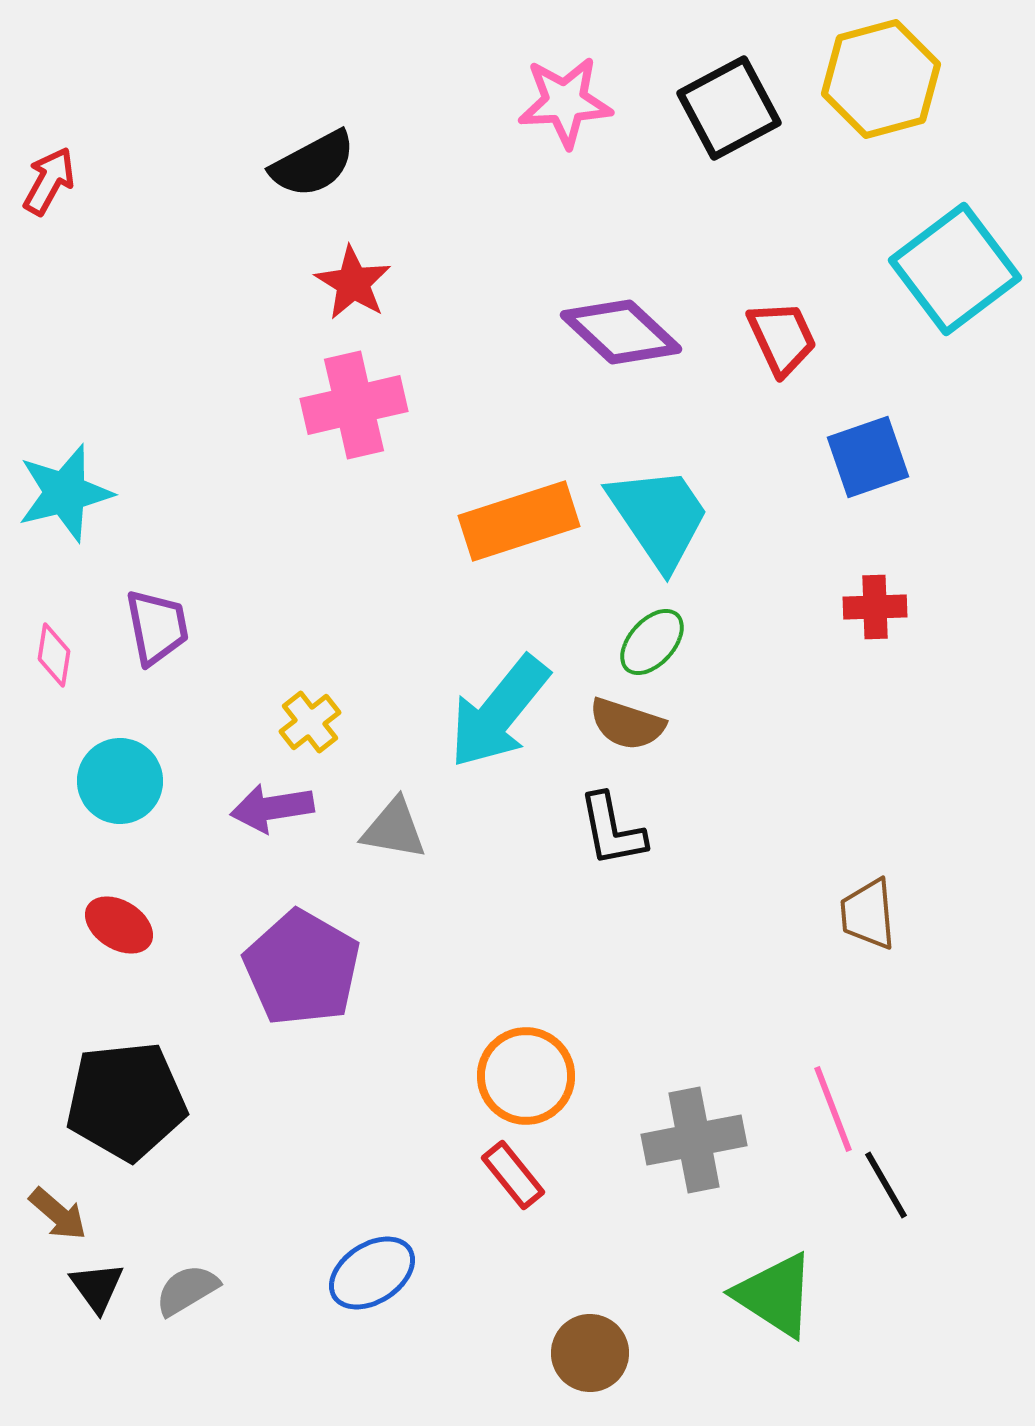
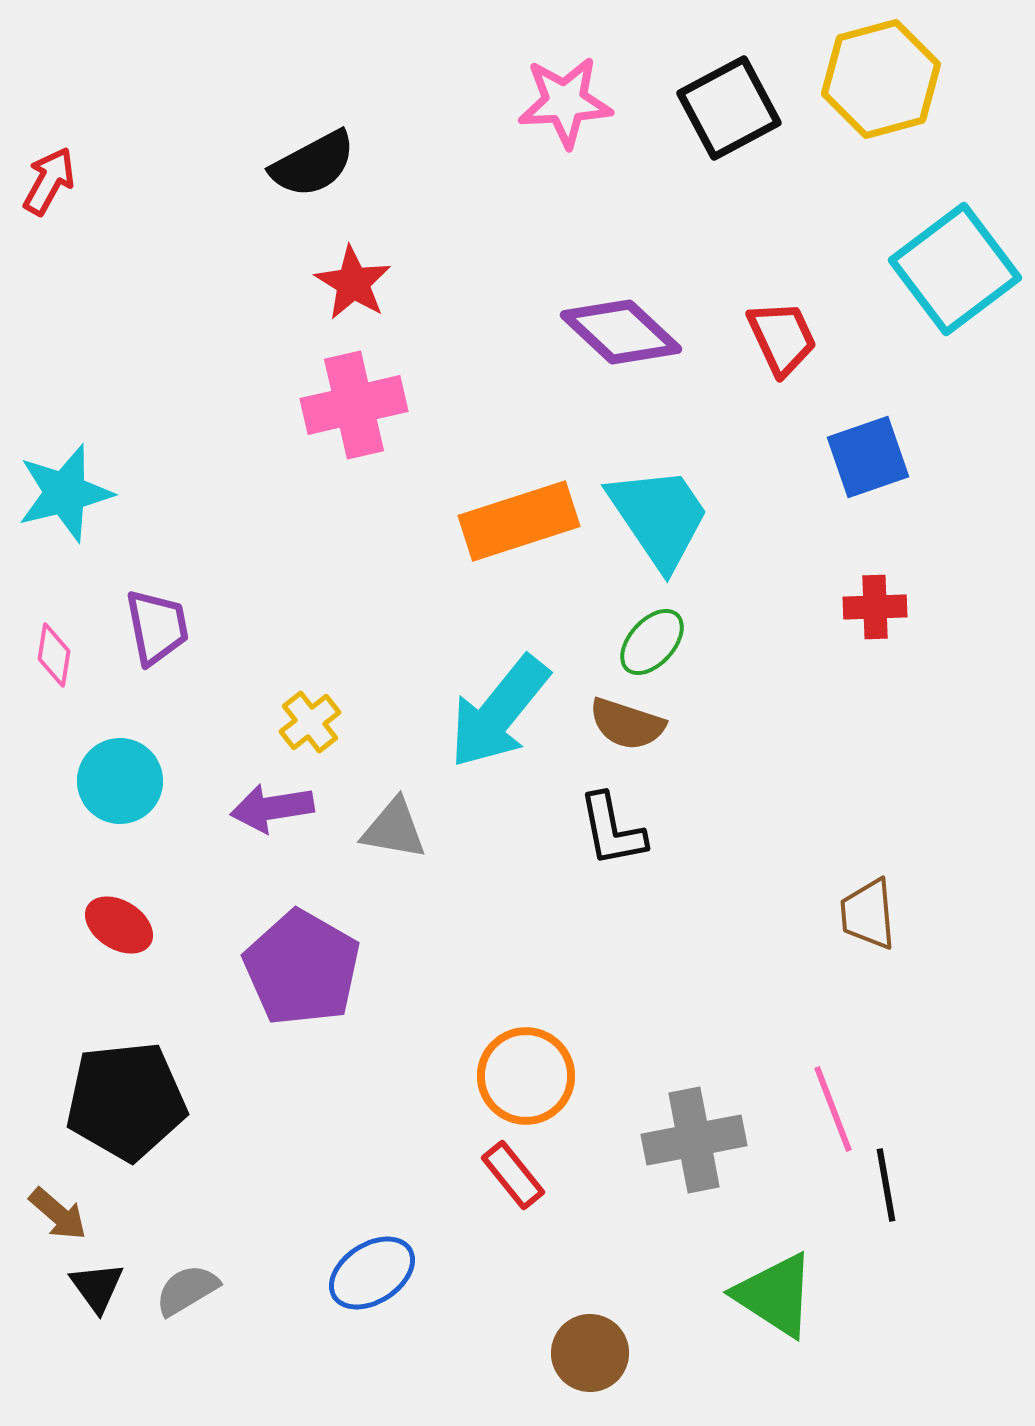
black line: rotated 20 degrees clockwise
